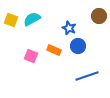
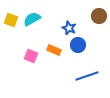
blue circle: moved 1 px up
